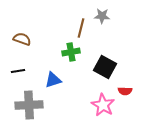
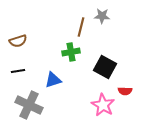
brown line: moved 1 px up
brown semicircle: moved 4 px left, 2 px down; rotated 144 degrees clockwise
gray cross: rotated 28 degrees clockwise
